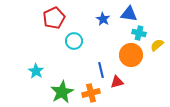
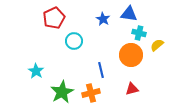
red triangle: moved 15 px right, 7 px down
